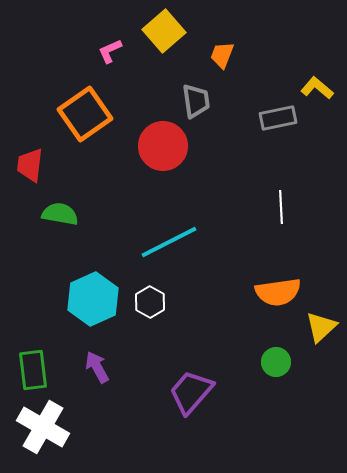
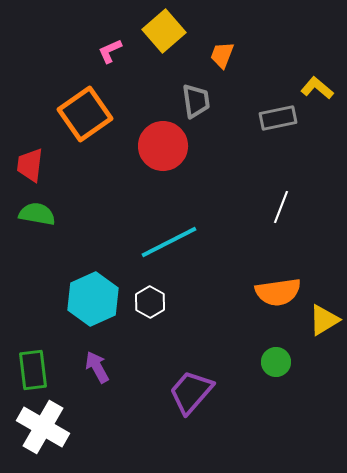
white line: rotated 24 degrees clockwise
green semicircle: moved 23 px left
yellow triangle: moved 3 px right, 7 px up; rotated 12 degrees clockwise
